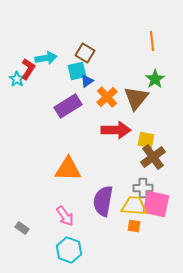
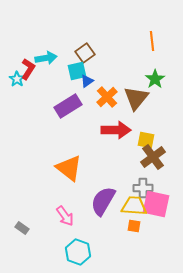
brown square: rotated 24 degrees clockwise
orange triangle: moved 1 px right, 1 px up; rotated 36 degrees clockwise
purple semicircle: rotated 20 degrees clockwise
cyan hexagon: moved 9 px right, 2 px down
